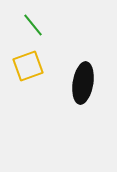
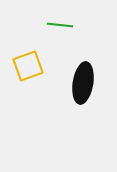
green line: moved 27 px right; rotated 45 degrees counterclockwise
